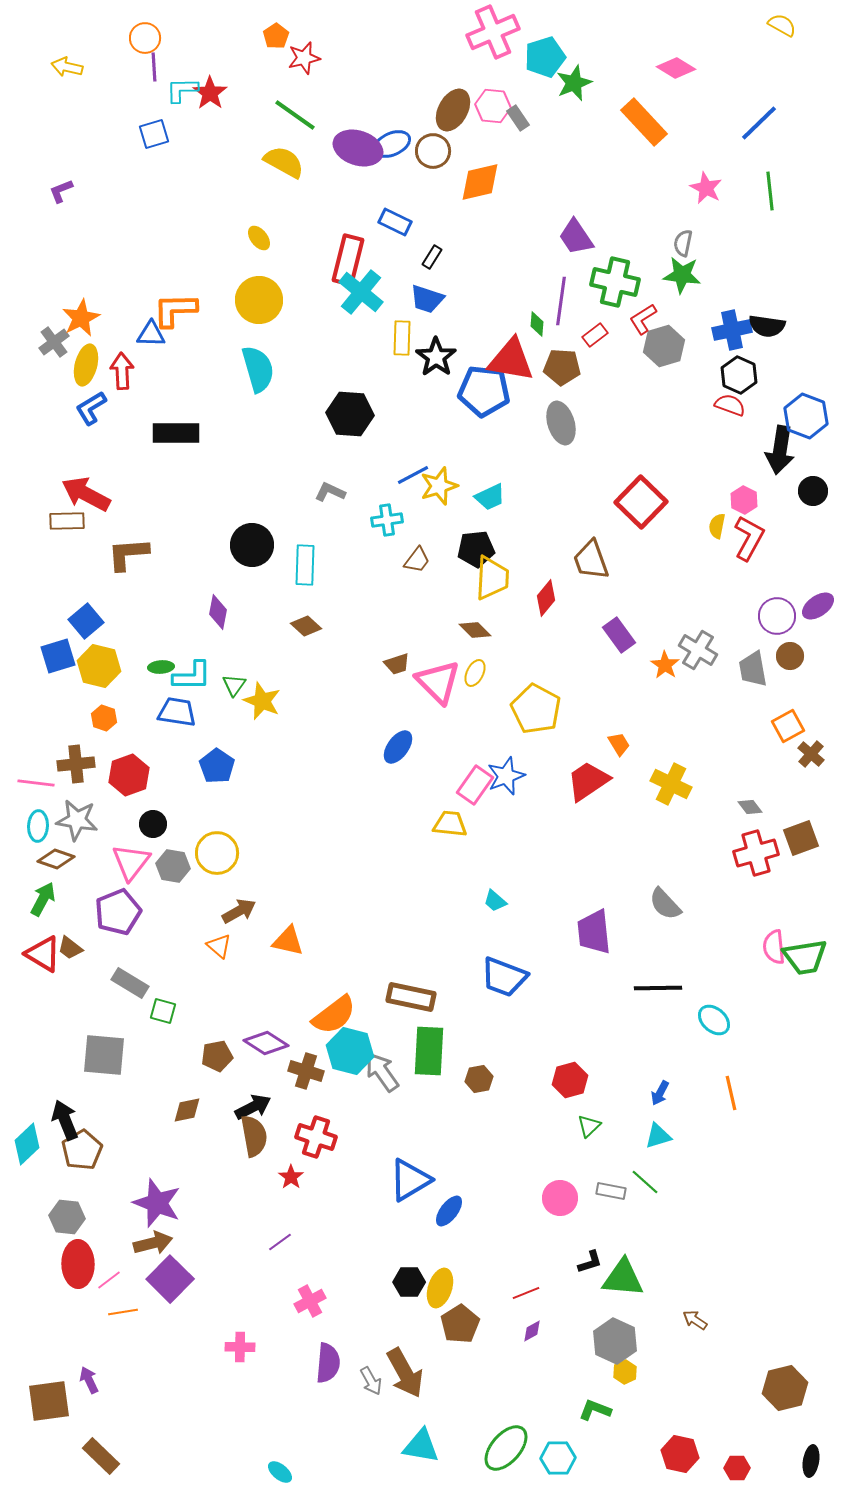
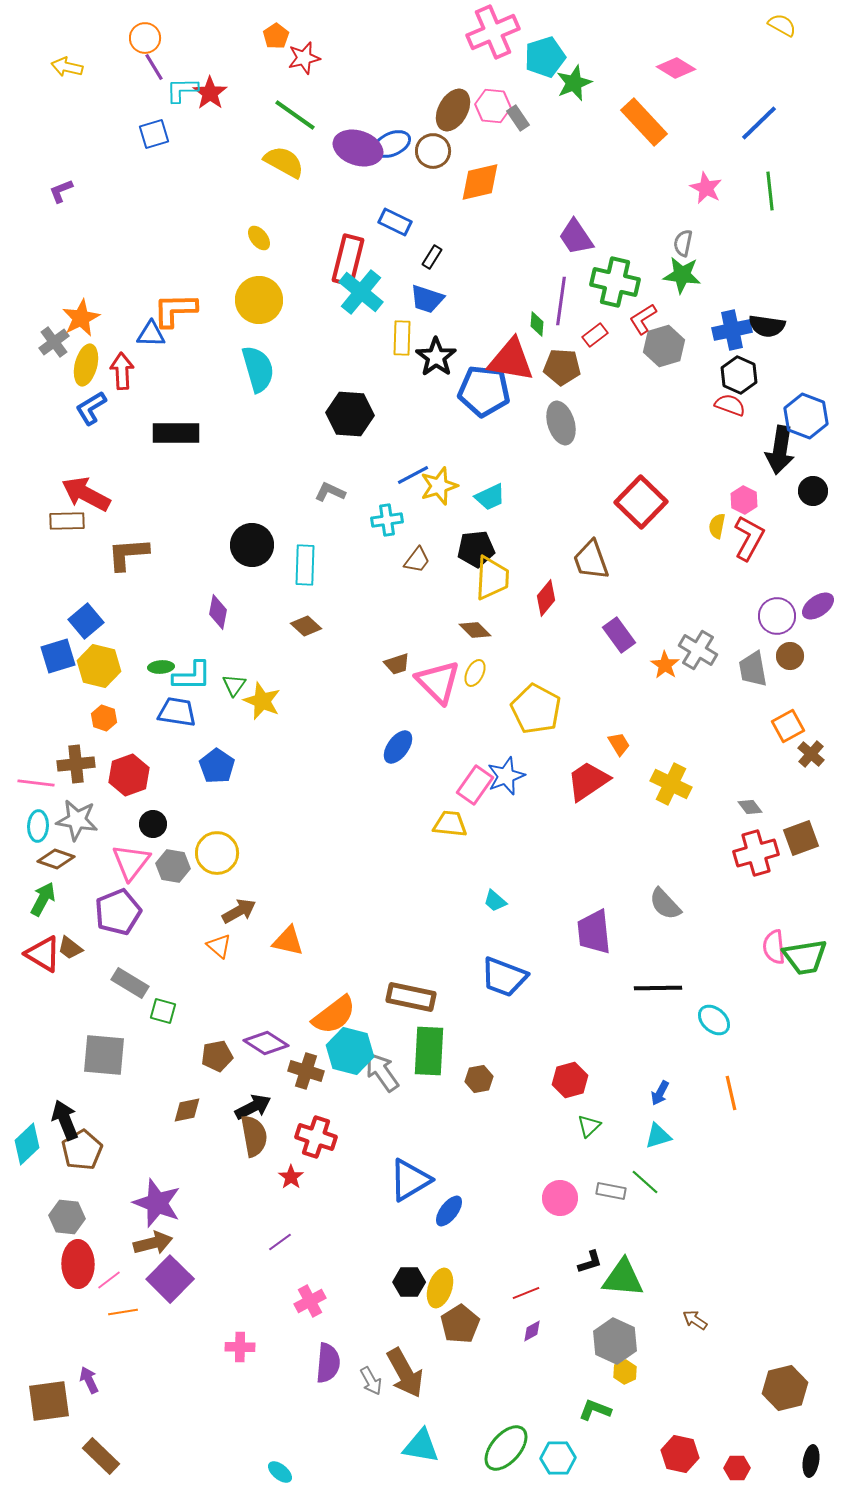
purple line at (154, 67): rotated 28 degrees counterclockwise
